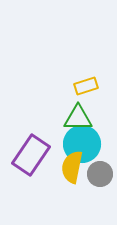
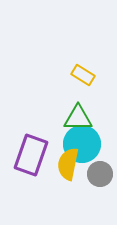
yellow rectangle: moved 3 px left, 11 px up; rotated 50 degrees clockwise
purple rectangle: rotated 15 degrees counterclockwise
yellow semicircle: moved 4 px left, 3 px up
